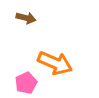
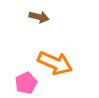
brown arrow: moved 13 px right, 1 px up
